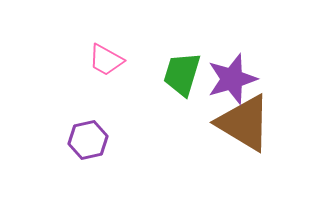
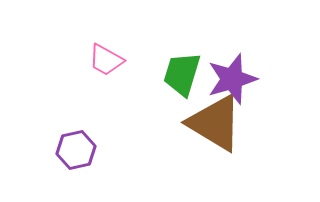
brown triangle: moved 29 px left
purple hexagon: moved 12 px left, 10 px down
